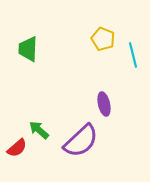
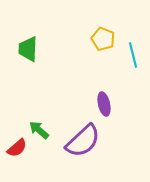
purple semicircle: moved 2 px right
